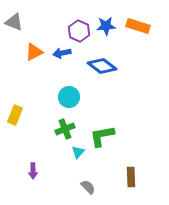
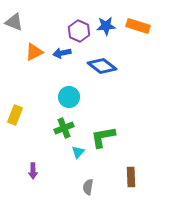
green cross: moved 1 px left, 1 px up
green L-shape: moved 1 px right, 1 px down
gray semicircle: rotated 126 degrees counterclockwise
